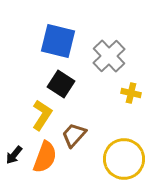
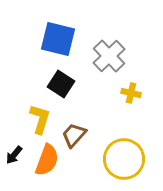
blue square: moved 2 px up
yellow L-shape: moved 2 px left, 4 px down; rotated 16 degrees counterclockwise
orange semicircle: moved 2 px right, 3 px down
